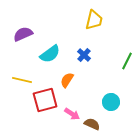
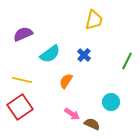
orange semicircle: moved 1 px left, 1 px down
red square: moved 25 px left, 7 px down; rotated 20 degrees counterclockwise
